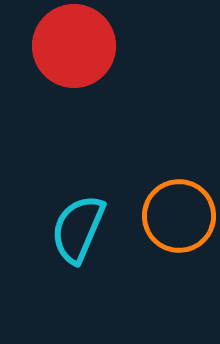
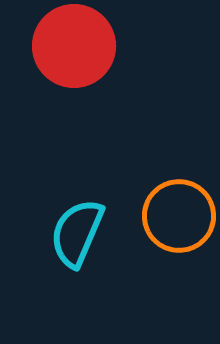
cyan semicircle: moved 1 px left, 4 px down
